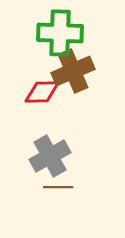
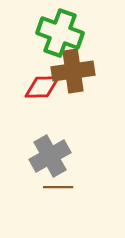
green cross: rotated 18 degrees clockwise
brown cross: rotated 15 degrees clockwise
red diamond: moved 5 px up
